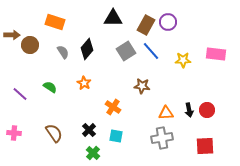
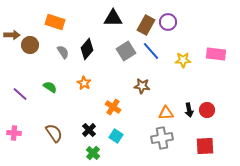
cyan square: rotated 24 degrees clockwise
